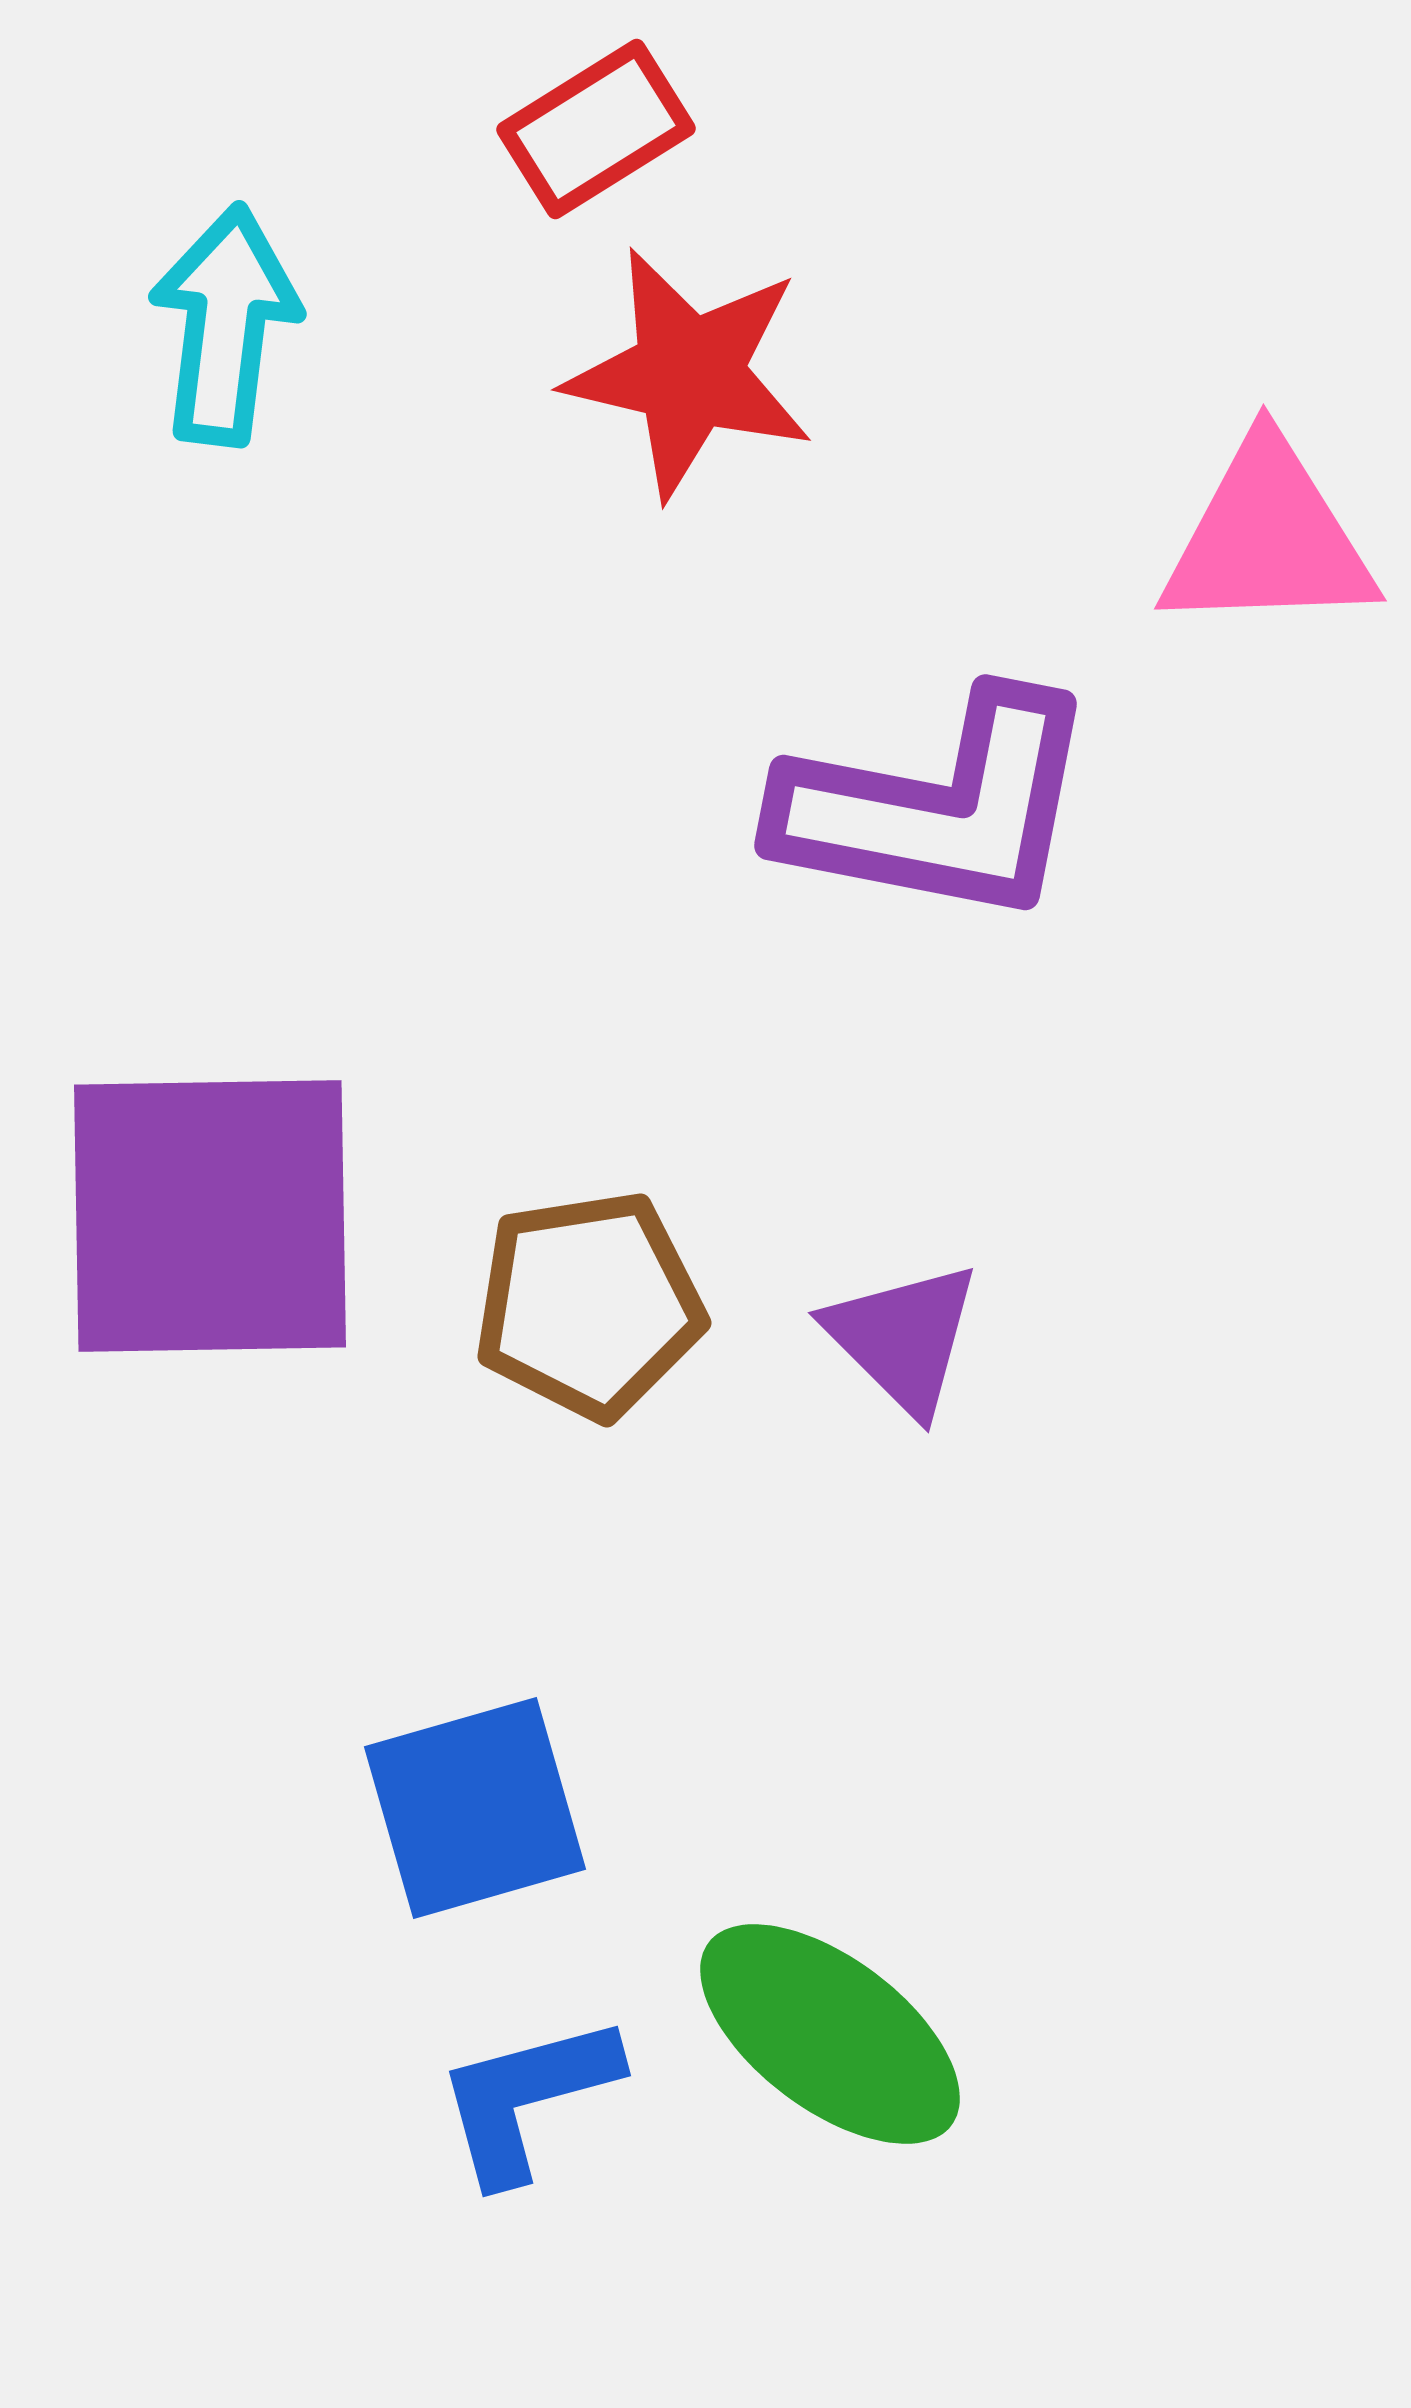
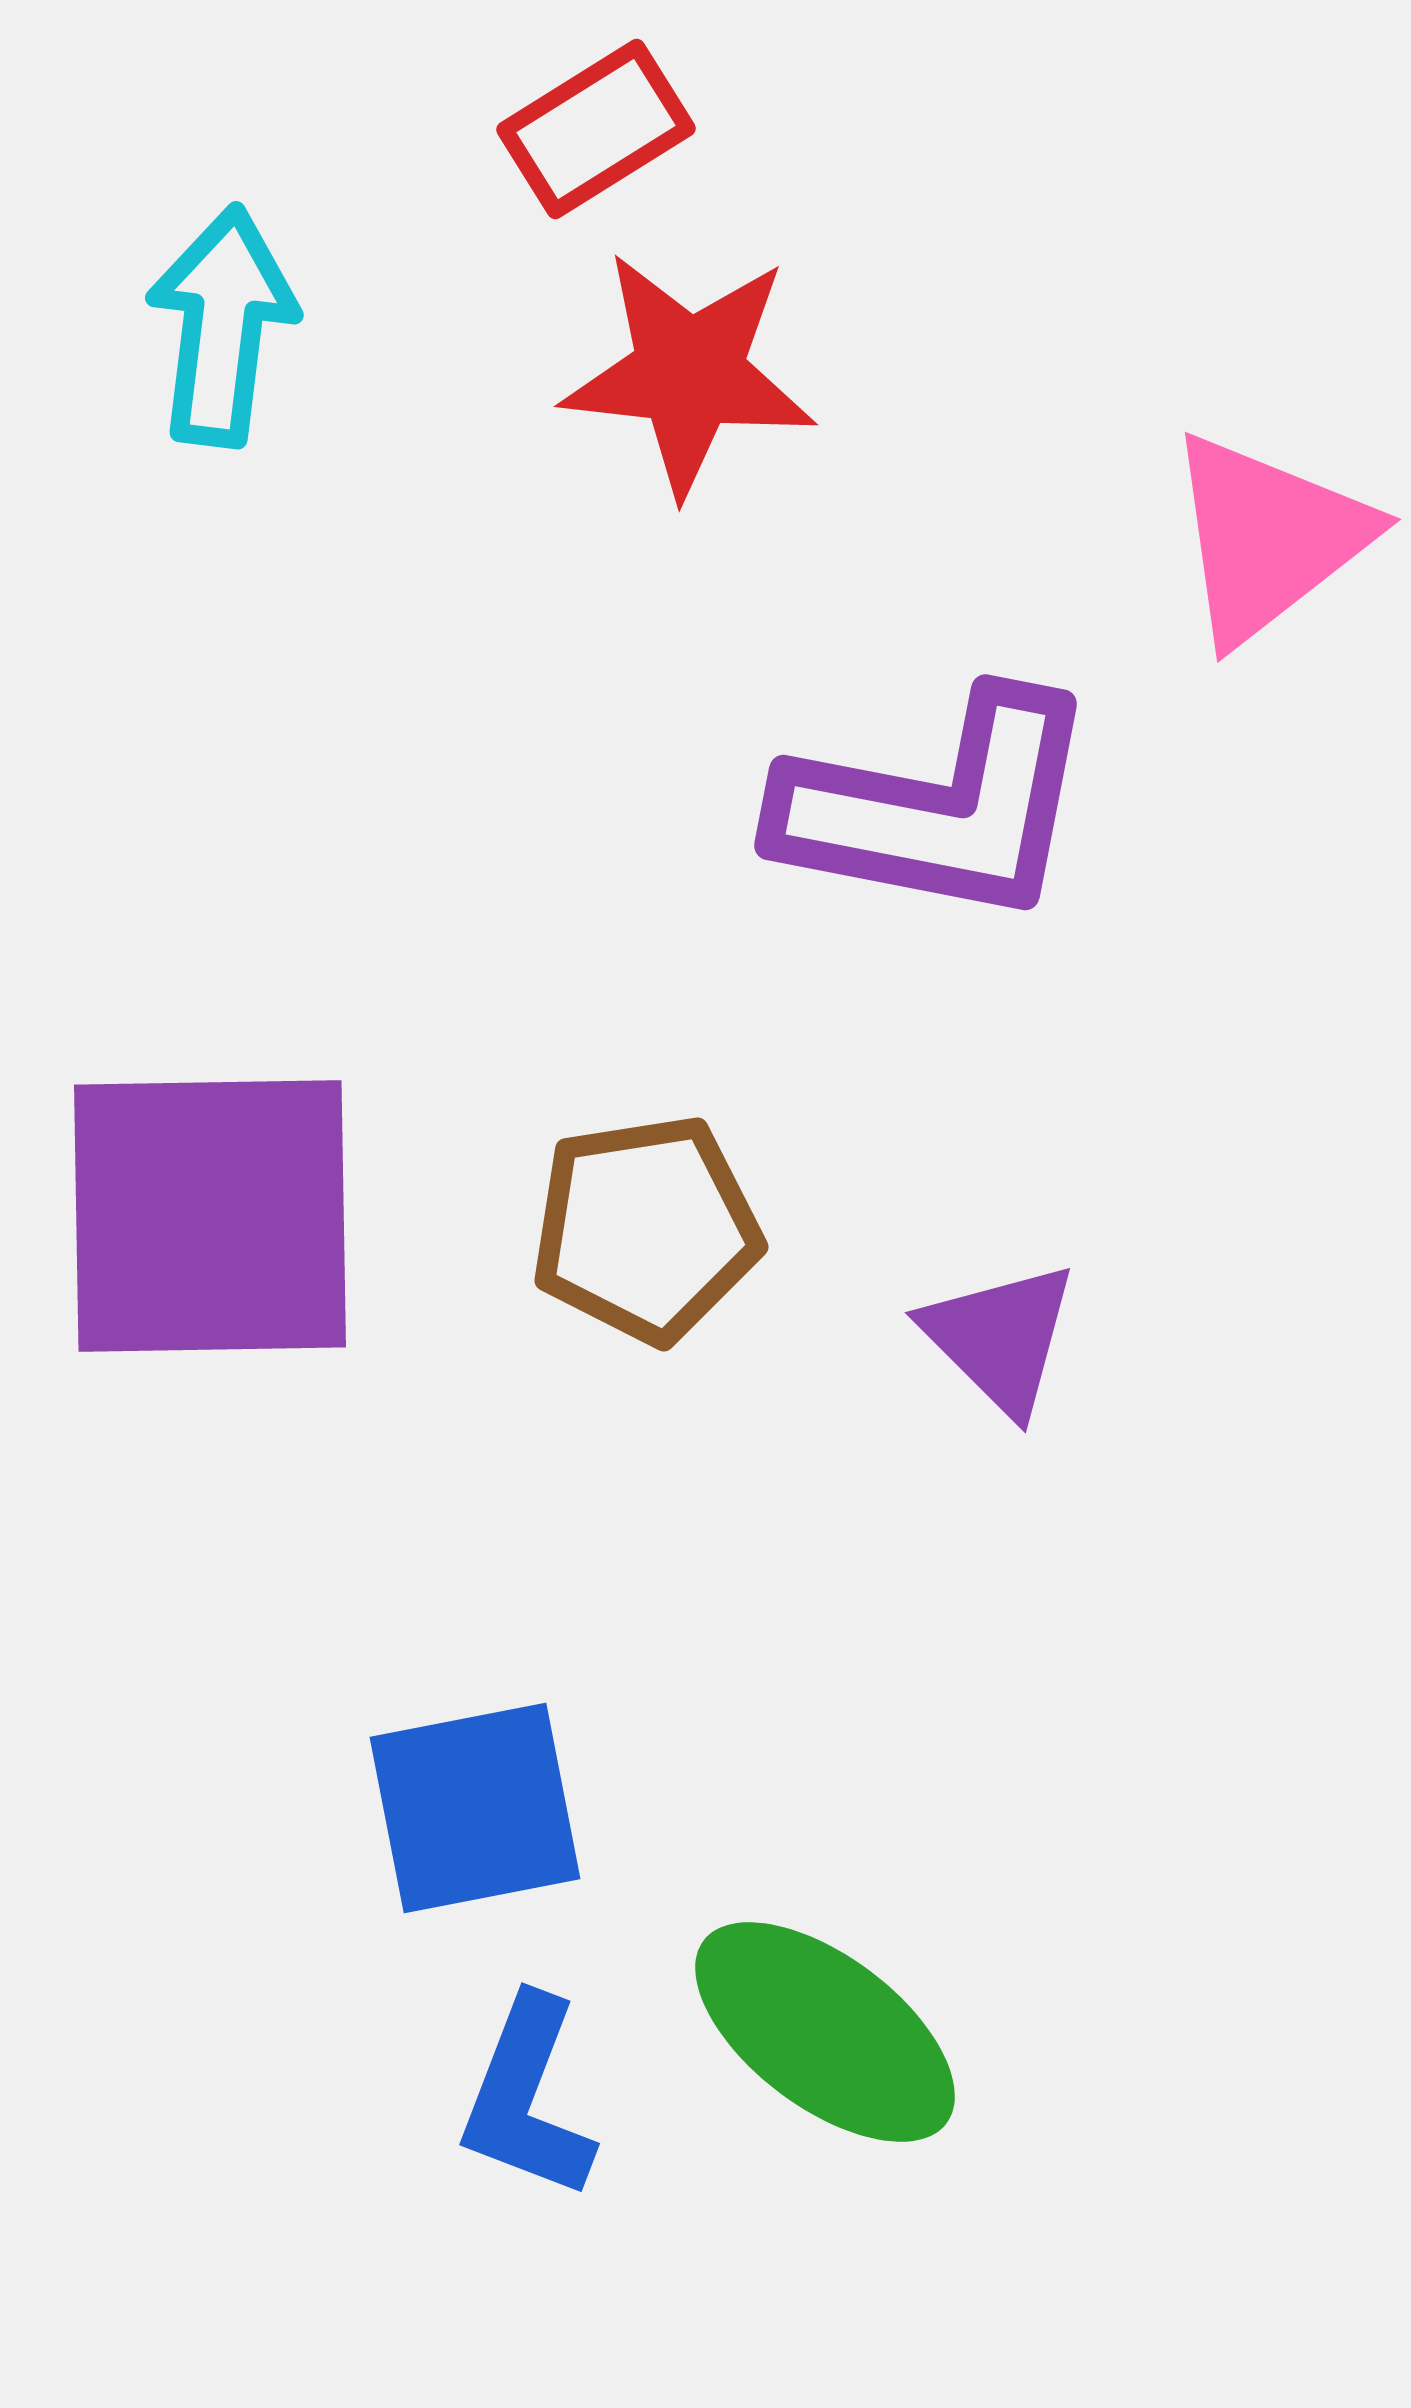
cyan arrow: moved 3 px left, 1 px down
red star: rotated 7 degrees counterclockwise
pink triangle: rotated 36 degrees counterclockwise
brown pentagon: moved 57 px right, 76 px up
purple triangle: moved 97 px right
blue square: rotated 5 degrees clockwise
green ellipse: moved 5 px left, 2 px up
blue L-shape: rotated 54 degrees counterclockwise
